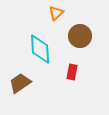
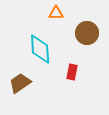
orange triangle: rotated 42 degrees clockwise
brown circle: moved 7 px right, 3 px up
